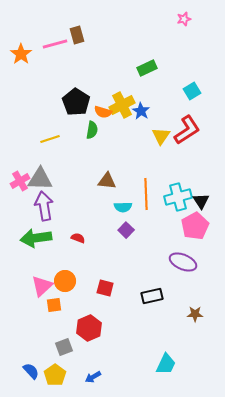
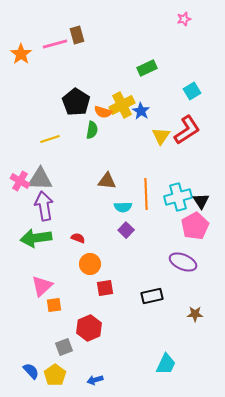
pink cross: rotated 30 degrees counterclockwise
orange circle: moved 25 px right, 17 px up
red square: rotated 24 degrees counterclockwise
blue arrow: moved 2 px right, 3 px down; rotated 14 degrees clockwise
